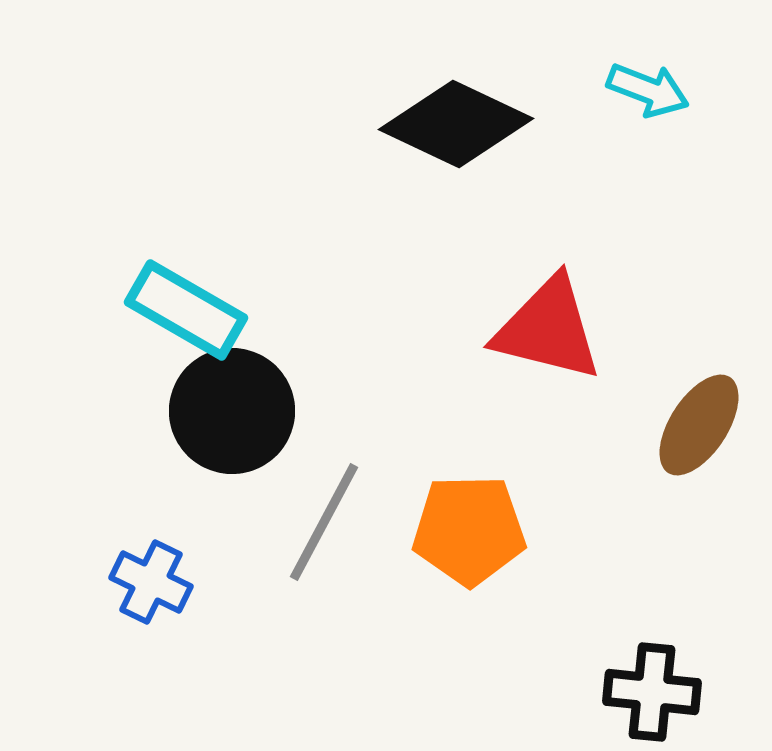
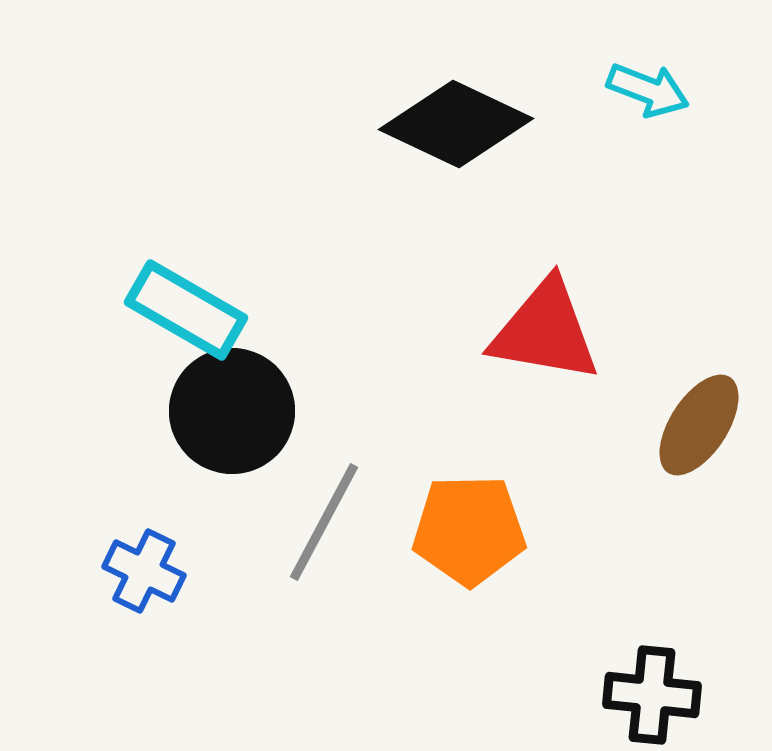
red triangle: moved 3 px left, 2 px down; rotated 4 degrees counterclockwise
blue cross: moved 7 px left, 11 px up
black cross: moved 3 px down
